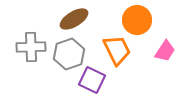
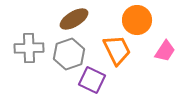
gray cross: moved 2 px left, 1 px down
